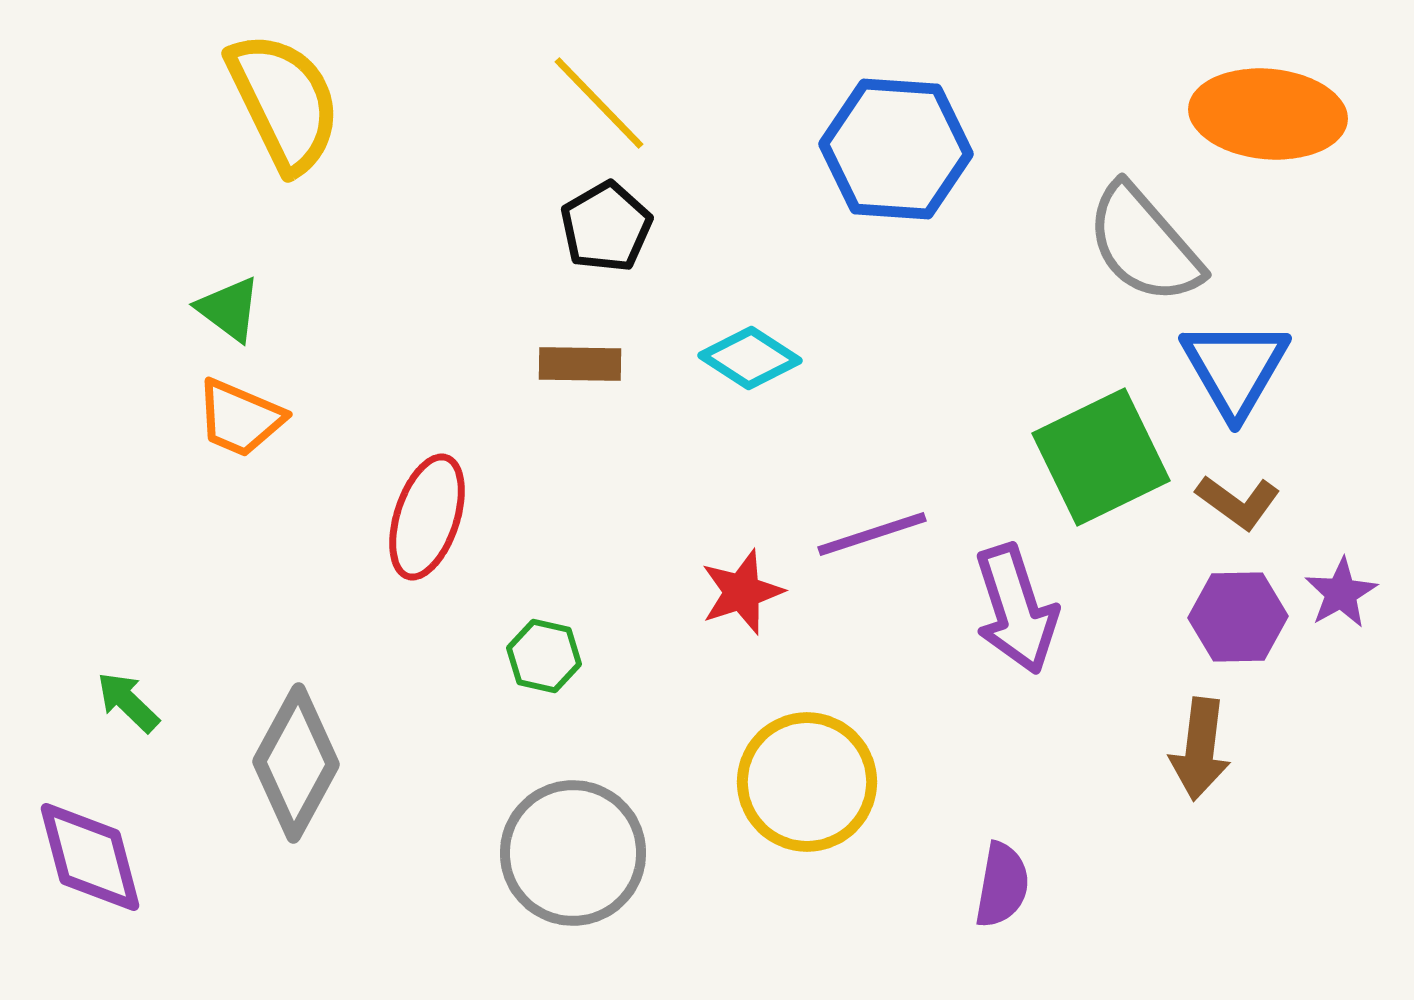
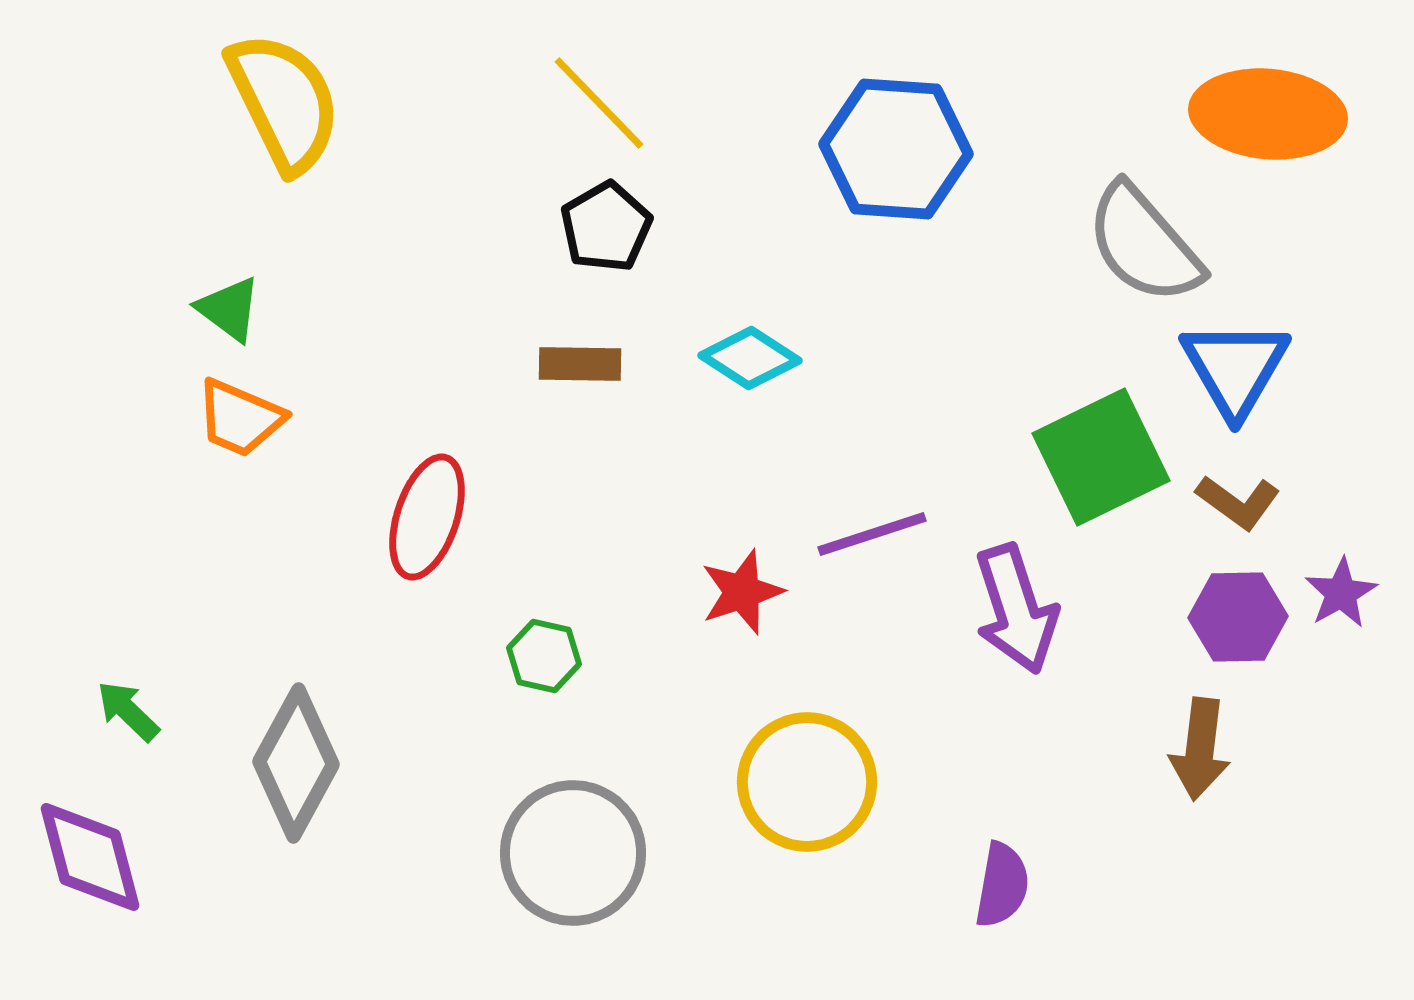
green arrow: moved 9 px down
